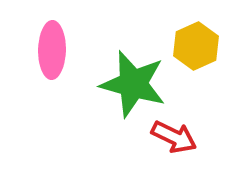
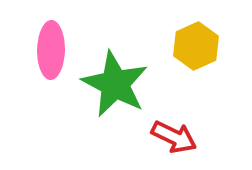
pink ellipse: moved 1 px left
green star: moved 18 px left; rotated 12 degrees clockwise
